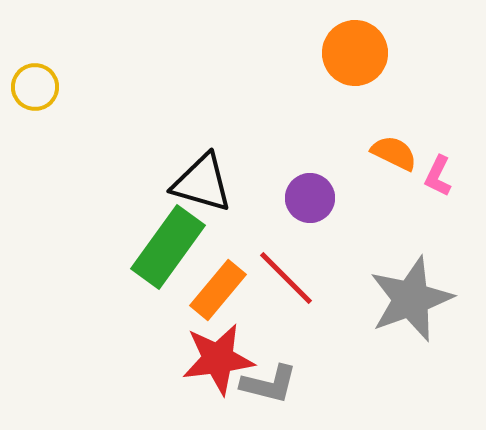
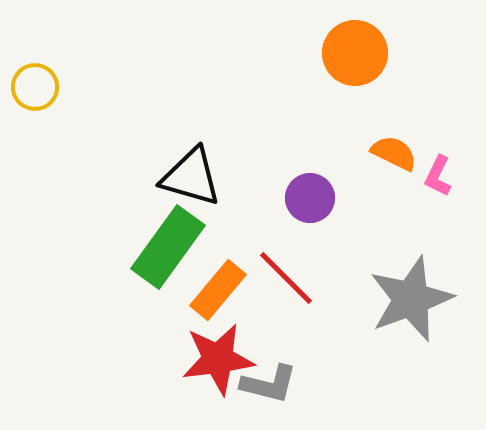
black triangle: moved 11 px left, 6 px up
